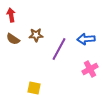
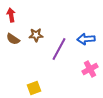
yellow square: rotated 32 degrees counterclockwise
